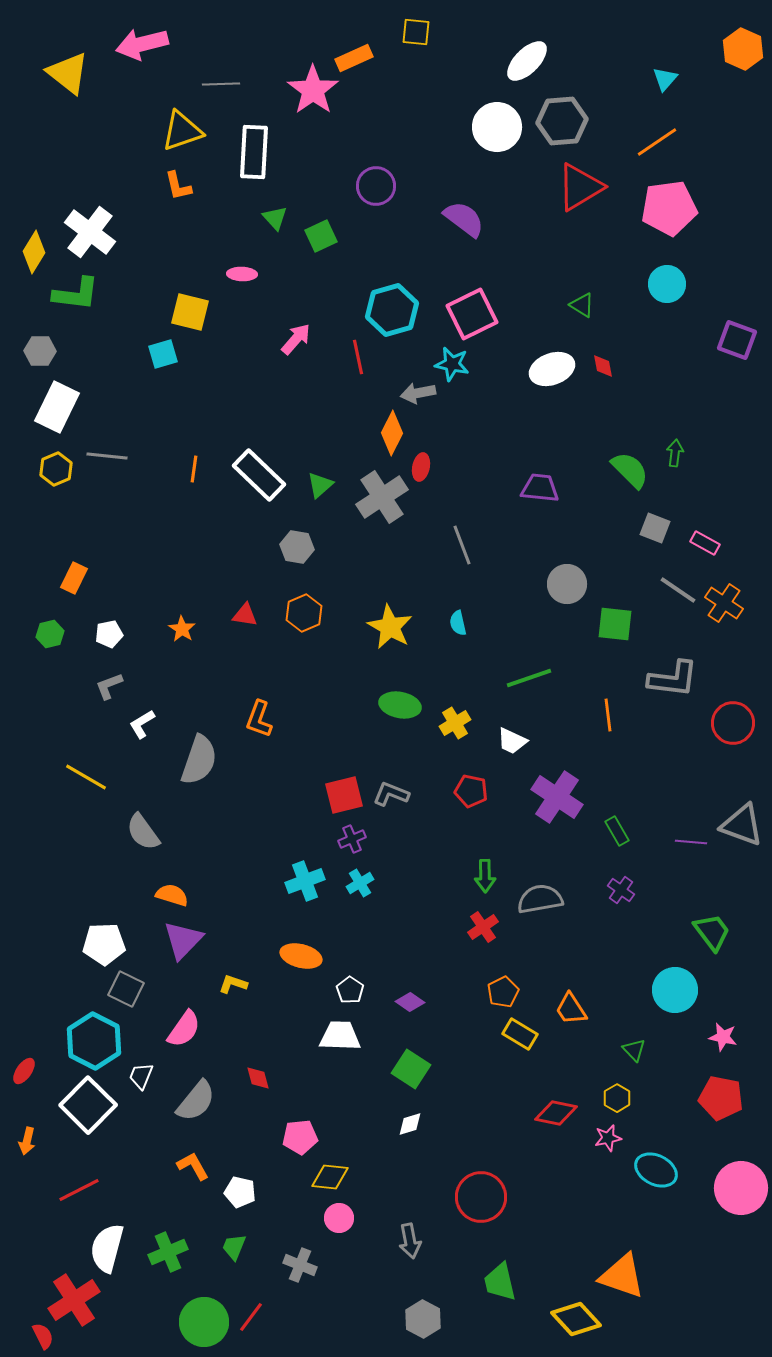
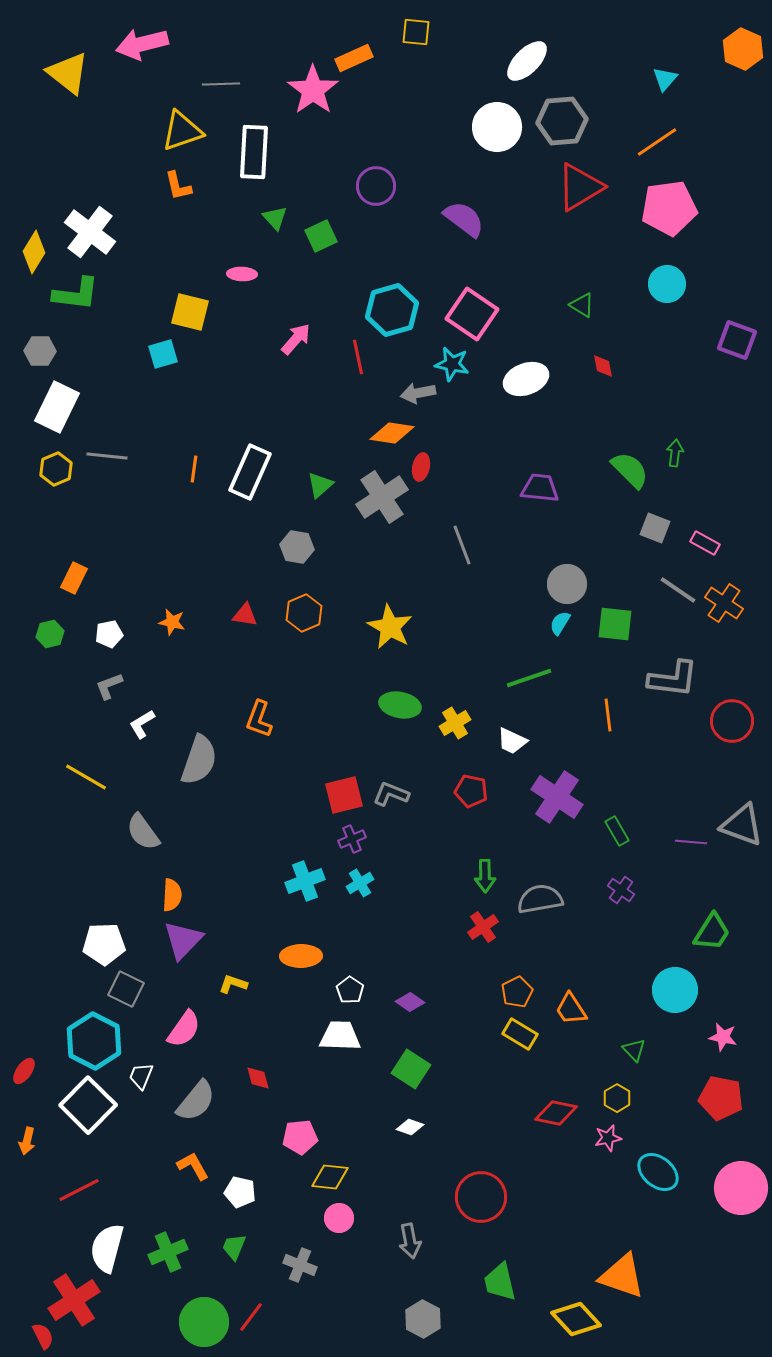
pink square at (472, 314): rotated 30 degrees counterclockwise
white ellipse at (552, 369): moved 26 px left, 10 px down
orange diamond at (392, 433): rotated 72 degrees clockwise
white rectangle at (259, 475): moved 9 px left, 3 px up; rotated 70 degrees clockwise
cyan semicircle at (458, 623): moved 102 px right; rotated 45 degrees clockwise
orange star at (182, 629): moved 10 px left, 7 px up; rotated 20 degrees counterclockwise
red circle at (733, 723): moved 1 px left, 2 px up
orange semicircle at (172, 895): rotated 76 degrees clockwise
green trapezoid at (712, 932): rotated 69 degrees clockwise
orange ellipse at (301, 956): rotated 15 degrees counterclockwise
orange pentagon at (503, 992): moved 14 px right
white diamond at (410, 1124): moved 3 px down; rotated 36 degrees clockwise
cyan ellipse at (656, 1170): moved 2 px right, 2 px down; rotated 12 degrees clockwise
